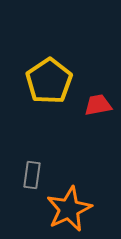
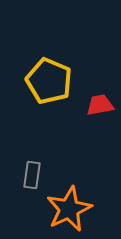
yellow pentagon: rotated 15 degrees counterclockwise
red trapezoid: moved 2 px right
